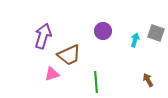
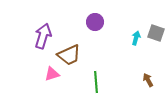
purple circle: moved 8 px left, 9 px up
cyan arrow: moved 1 px right, 2 px up
